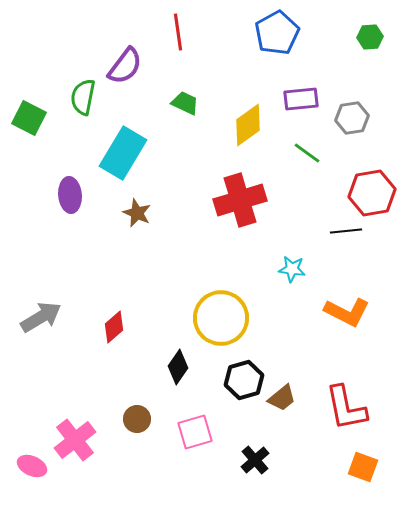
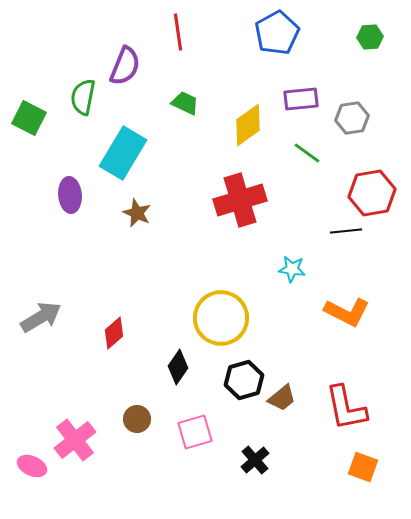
purple semicircle: rotated 15 degrees counterclockwise
red diamond: moved 6 px down
